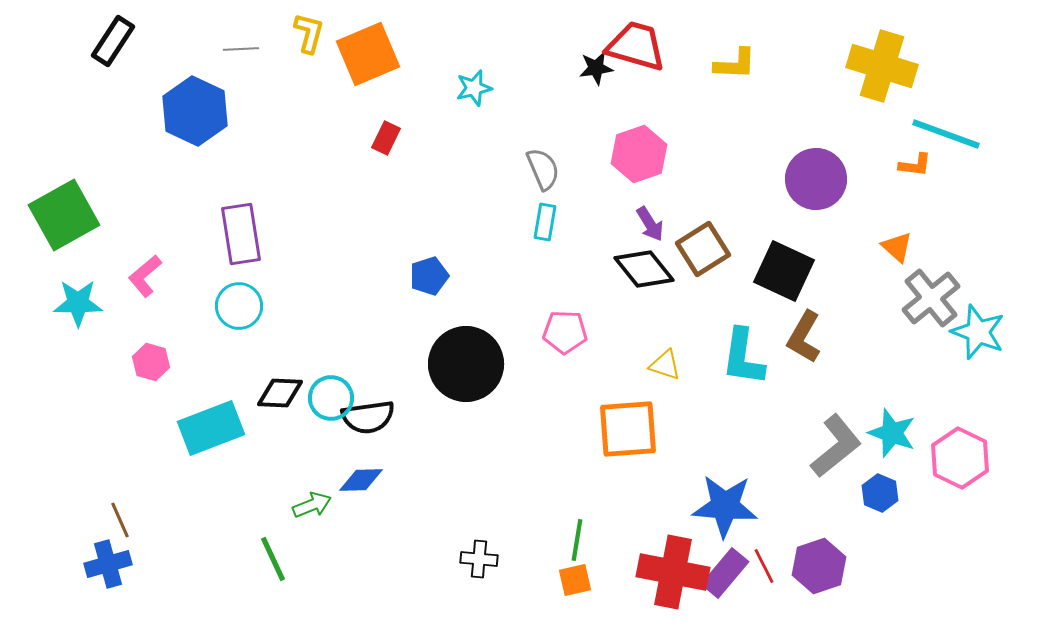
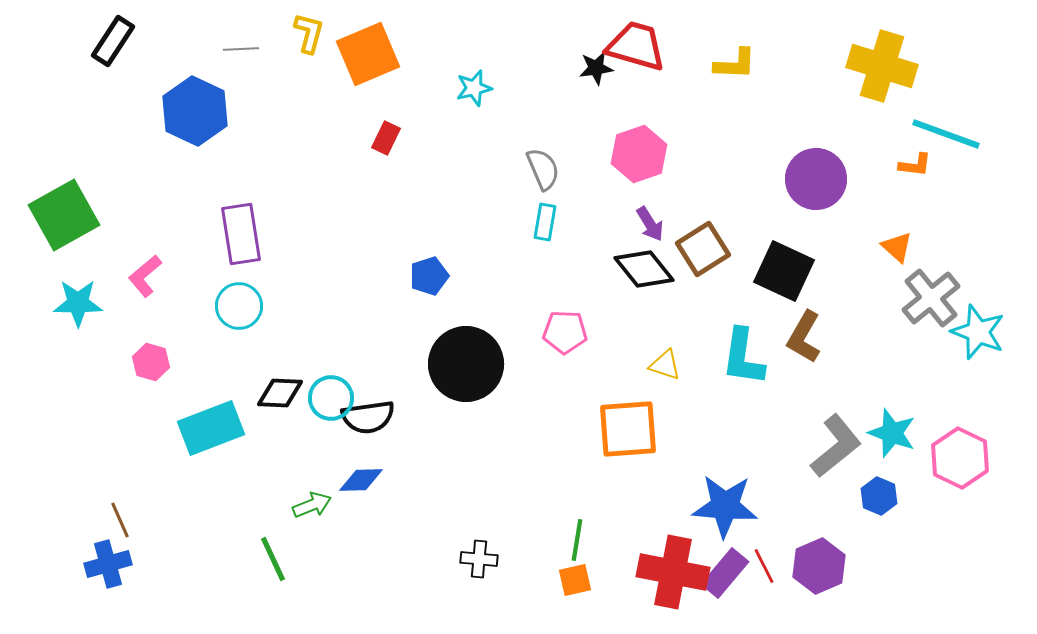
blue hexagon at (880, 493): moved 1 px left, 3 px down
purple hexagon at (819, 566): rotated 4 degrees counterclockwise
